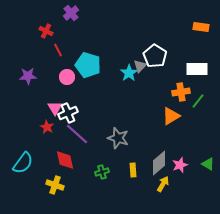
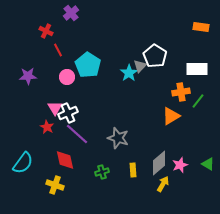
cyan pentagon: rotated 15 degrees clockwise
